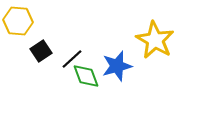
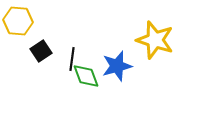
yellow star: rotated 12 degrees counterclockwise
black line: rotated 40 degrees counterclockwise
